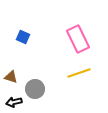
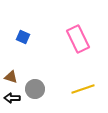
yellow line: moved 4 px right, 16 px down
black arrow: moved 2 px left, 4 px up; rotated 14 degrees clockwise
